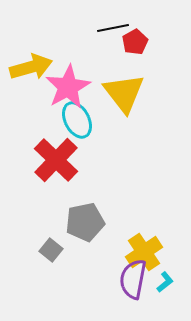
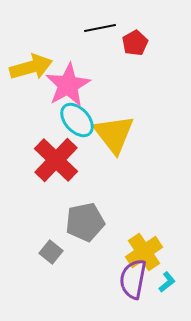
black line: moved 13 px left
red pentagon: moved 1 px down
pink star: moved 2 px up
yellow triangle: moved 10 px left, 41 px down
cyan ellipse: rotated 15 degrees counterclockwise
gray square: moved 2 px down
cyan L-shape: moved 2 px right
